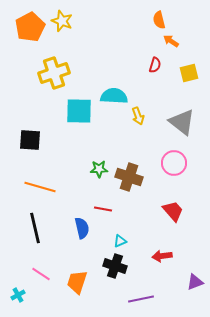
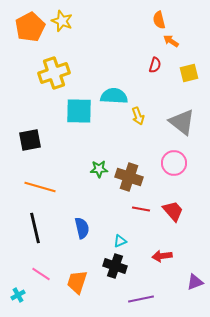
black square: rotated 15 degrees counterclockwise
red line: moved 38 px right
